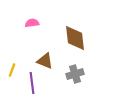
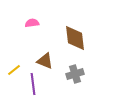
yellow line: moved 2 px right; rotated 32 degrees clockwise
purple line: moved 1 px right, 1 px down
